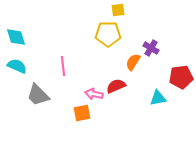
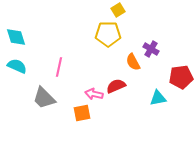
yellow square: rotated 24 degrees counterclockwise
purple cross: moved 1 px down
orange semicircle: rotated 60 degrees counterclockwise
pink line: moved 4 px left, 1 px down; rotated 18 degrees clockwise
gray trapezoid: moved 6 px right, 3 px down
